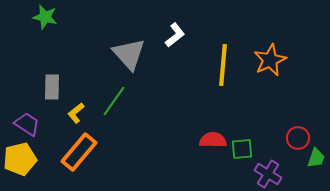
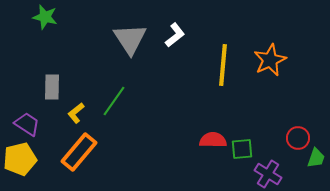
gray triangle: moved 1 px right, 15 px up; rotated 9 degrees clockwise
